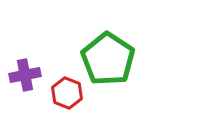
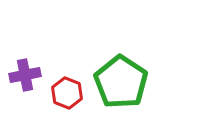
green pentagon: moved 13 px right, 23 px down
